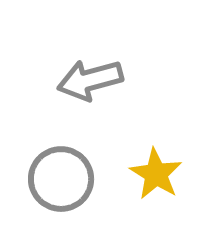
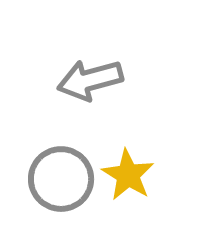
yellow star: moved 28 px left, 1 px down
